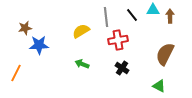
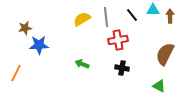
yellow semicircle: moved 1 px right, 12 px up
black cross: rotated 24 degrees counterclockwise
